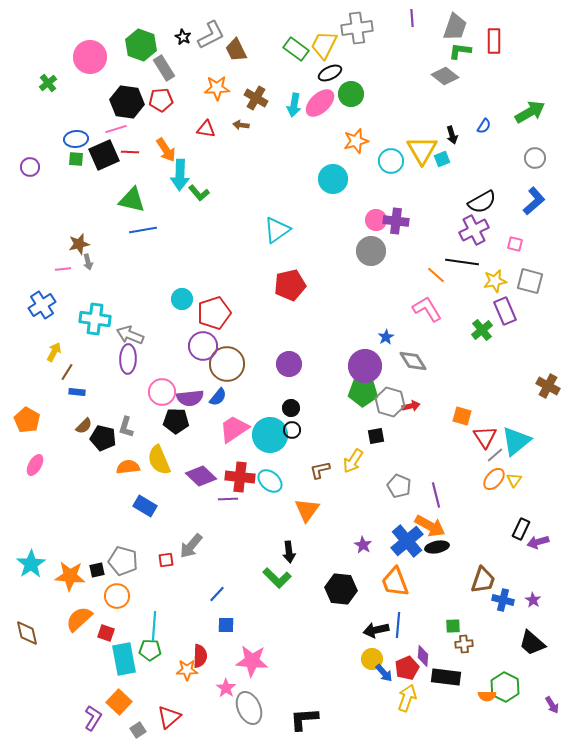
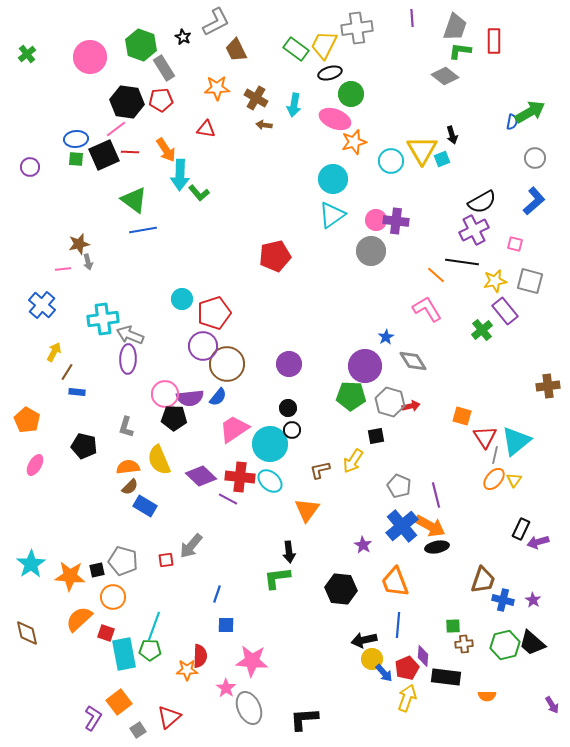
gray L-shape at (211, 35): moved 5 px right, 13 px up
black ellipse at (330, 73): rotated 10 degrees clockwise
green cross at (48, 83): moved 21 px left, 29 px up
pink ellipse at (320, 103): moved 15 px right, 16 px down; rotated 64 degrees clockwise
brown arrow at (241, 125): moved 23 px right
blue semicircle at (484, 126): moved 28 px right, 4 px up; rotated 21 degrees counterclockwise
pink line at (116, 129): rotated 20 degrees counterclockwise
orange star at (356, 141): moved 2 px left, 1 px down
green triangle at (132, 200): moved 2 px right; rotated 24 degrees clockwise
cyan triangle at (277, 230): moved 55 px right, 15 px up
red pentagon at (290, 285): moved 15 px left, 29 px up
blue cross at (42, 305): rotated 16 degrees counterclockwise
purple rectangle at (505, 311): rotated 16 degrees counterclockwise
cyan cross at (95, 319): moved 8 px right; rotated 16 degrees counterclockwise
brown cross at (548, 386): rotated 35 degrees counterclockwise
pink circle at (162, 392): moved 3 px right, 2 px down
green pentagon at (363, 392): moved 12 px left, 4 px down
black circle at (291, 408): moved 3 px left
black pentagon at (176, 421): moved 2 px left, 3 px up
brown semicircle at (84, 426): moved 46 px right, 61 px down
cyan circle at (270, 435): moved 9 px down
black pentagon at (103, 438): moved 19 px left, 8 px down
gray line at (495, 455): rotated 36 degrees counterclockwise
purple line at (228, 499): rotated 30 degrees clockwise
blue cross at (407, 541): moved 5 px left, 15 px up
green L-shape at (277, 578): rotated 128 degrees clockwise
blue line at (217, 594): rotated 24 degrees counterclockwise
orange circle at (117, 596): moved 4 px left, 1 px down
cyan line at (154, 626): rotated 16 degrees clockwise
black arrow at (376, 630): moved 12 px left, 10 px down
cyan rectangle at (124, 659): moved 5 px up
green hexagon at (505, 687): moved 42 px up; rotated 20 degrees clockwise
orange square at (119, 702): rotated 10 degrees clockwise
